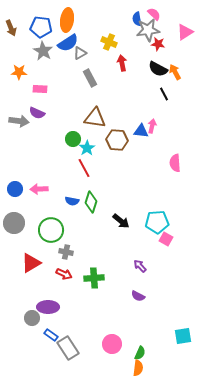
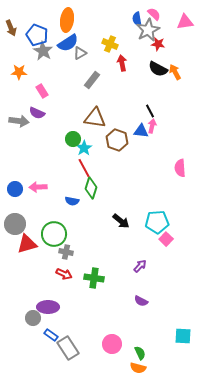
blue pentagon at (41, 27): moved 4 px left, 8 px down; rotated 15 degrees clockwise
gray star at (148, 30): rotated 20 degrees counterclockwise
pink triangle at (185, 32): moved 10 px up; rotated 24 degrees clockwise
yellow cross at (109, 42): moved 1 px right, 2 px down
gray rectangle at (90, 78): moved 2 px right, 2 px down; rotated 66 degrees clockwise
pink rectangle at (40, 89): moved 2 px right, 2 px down; rotated 56 degrees clockwise
black line at (164, 94): moved 14 px left, 17 px down
brown hexagon at (117, 140): rotated 15 degrees clockwise
cyan star at (87, 148): moved 3 px left
pink semicircle at (175, 163): moved 5 px right, 5 px down
pink arrow at (39, 189): moved 1 px left, 2 px up
green diamond at (91, 202): moved 14 px up
gray circle at (14, 223): moved 1 px right, 1 px down
green circle at (51, 230): moved 3 px right, 4 px down
pink square at (166, 239): rotated 16 degrees clockwise
red triangle at (31, 263): moved 4 px left, 19 px up; rotated 15 degrees clockwise
purple arrow at (140, 266): rotated 88 degrees clockwise
green cross at (94, 278): rotated 12 degrees clockwise
purple semicircle at (138, 296): moved 3 px right, 5 px down
gray circle at (32, 318): moved 1 px right
cyan square at (183, 336): rotated 12 degrees clockwise
green semicircle at (140, 353): rotated 48 degrees counterclockwise
orange semicircle at (138, 368): rotated 98 degrees clockwise
